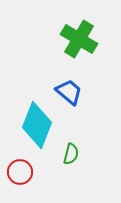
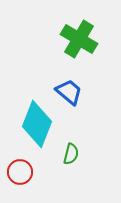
cyan diamond: moved 1 px up
